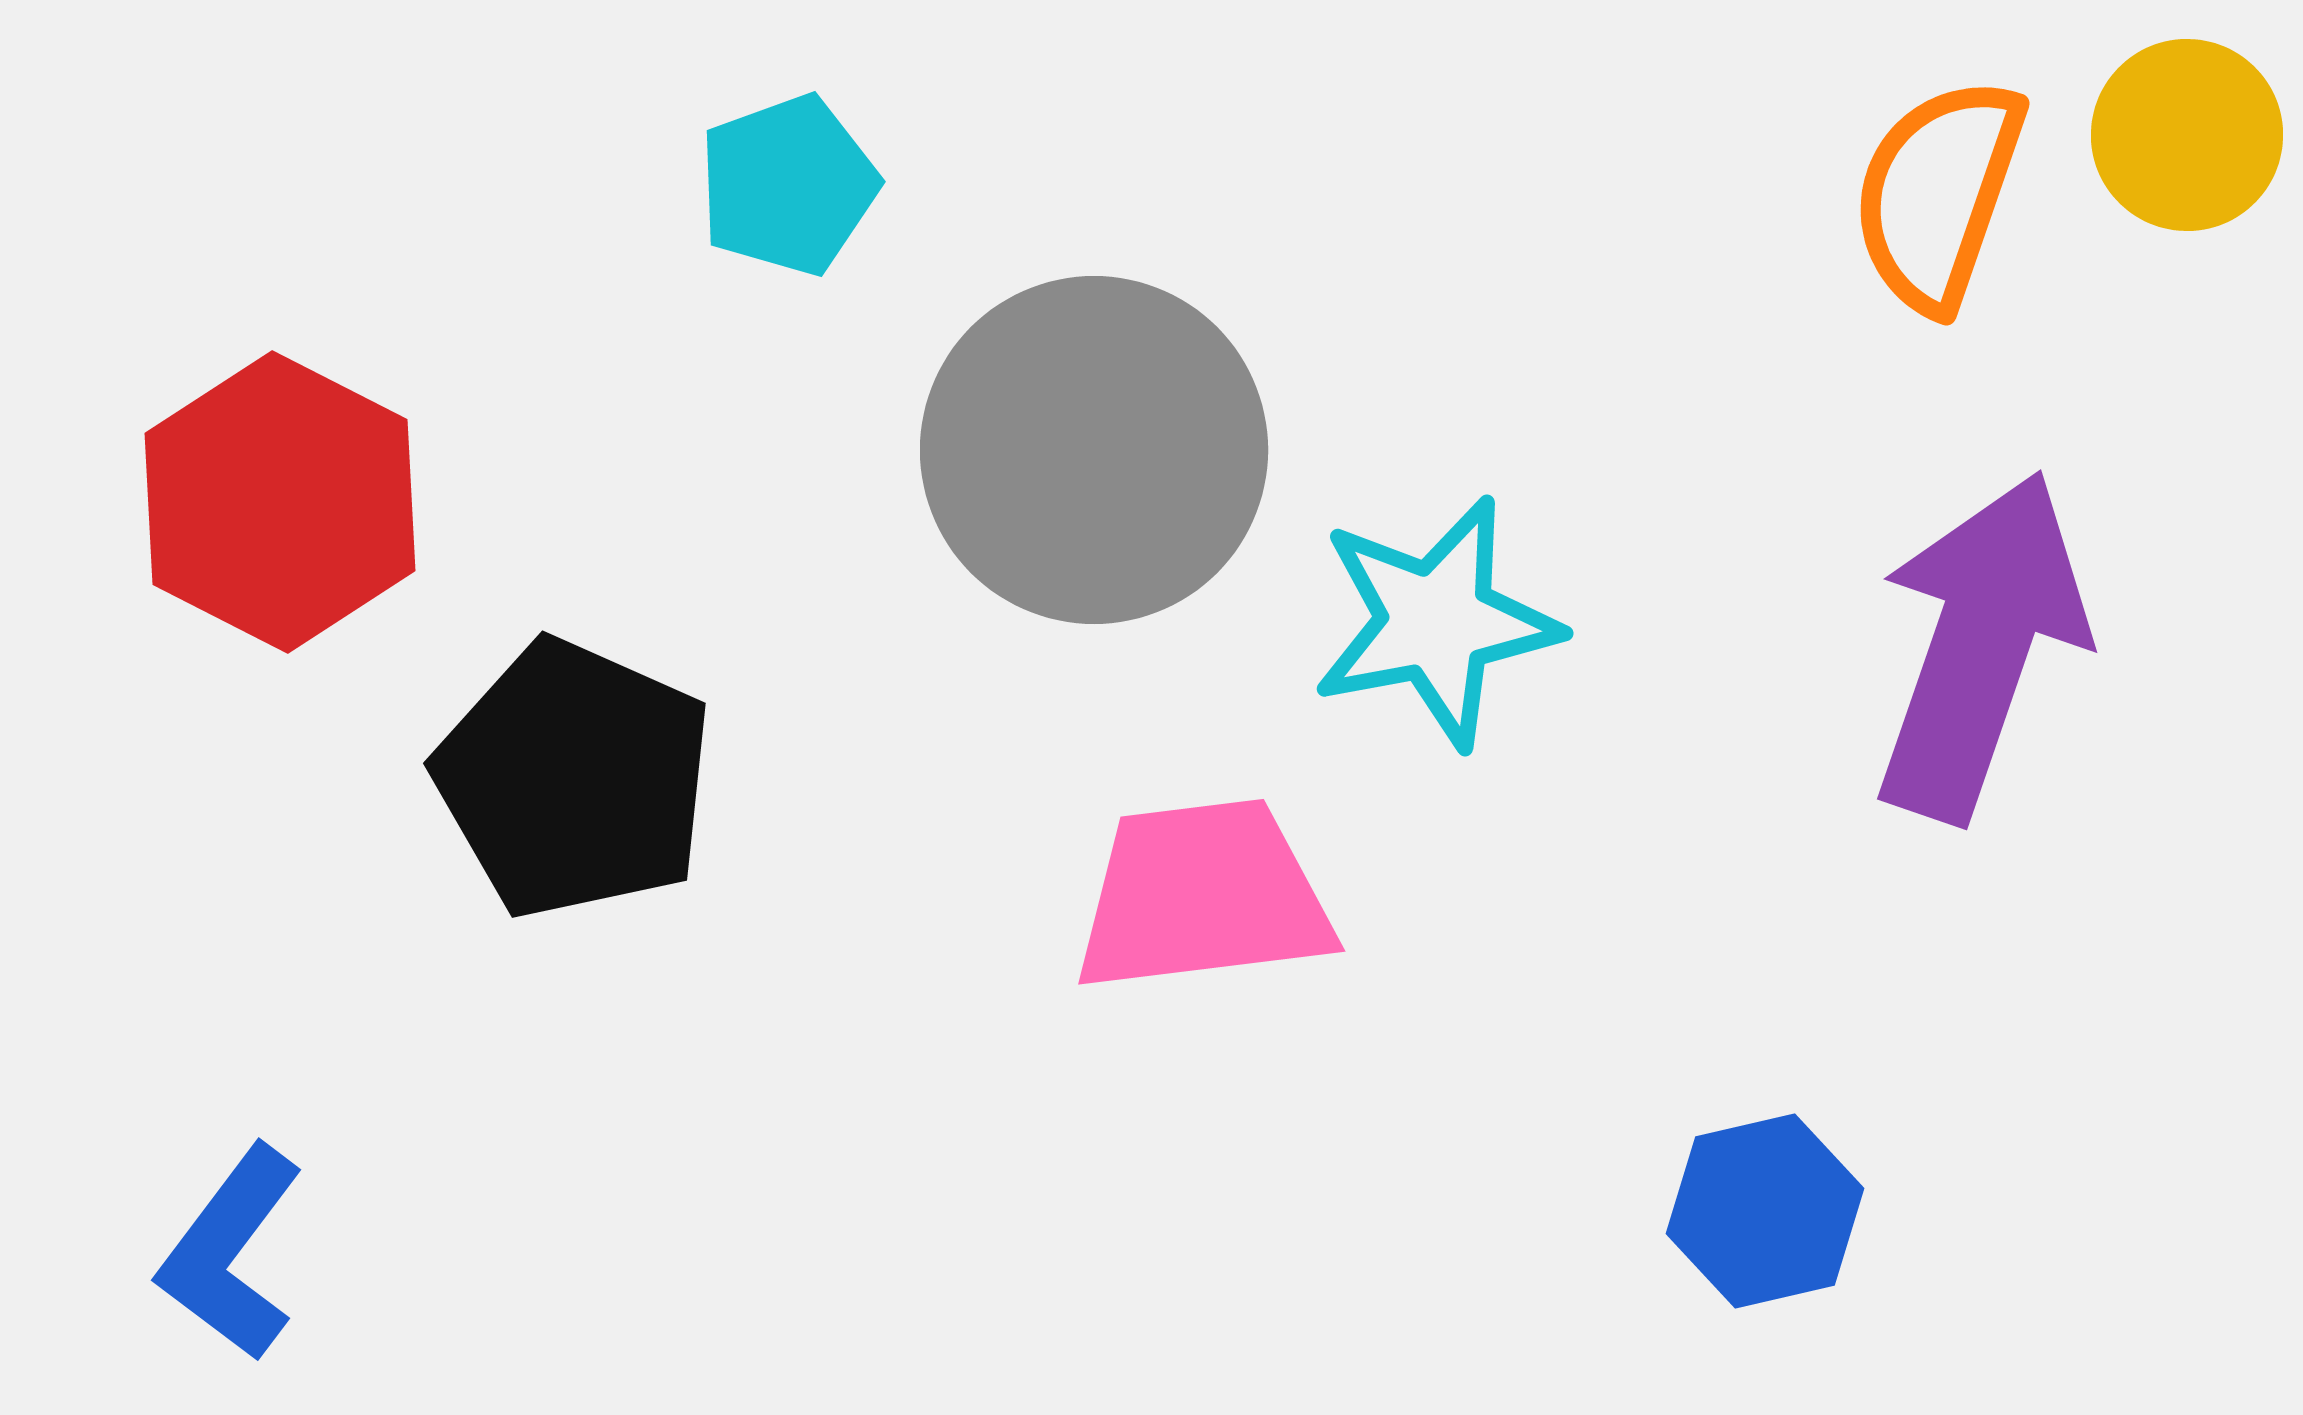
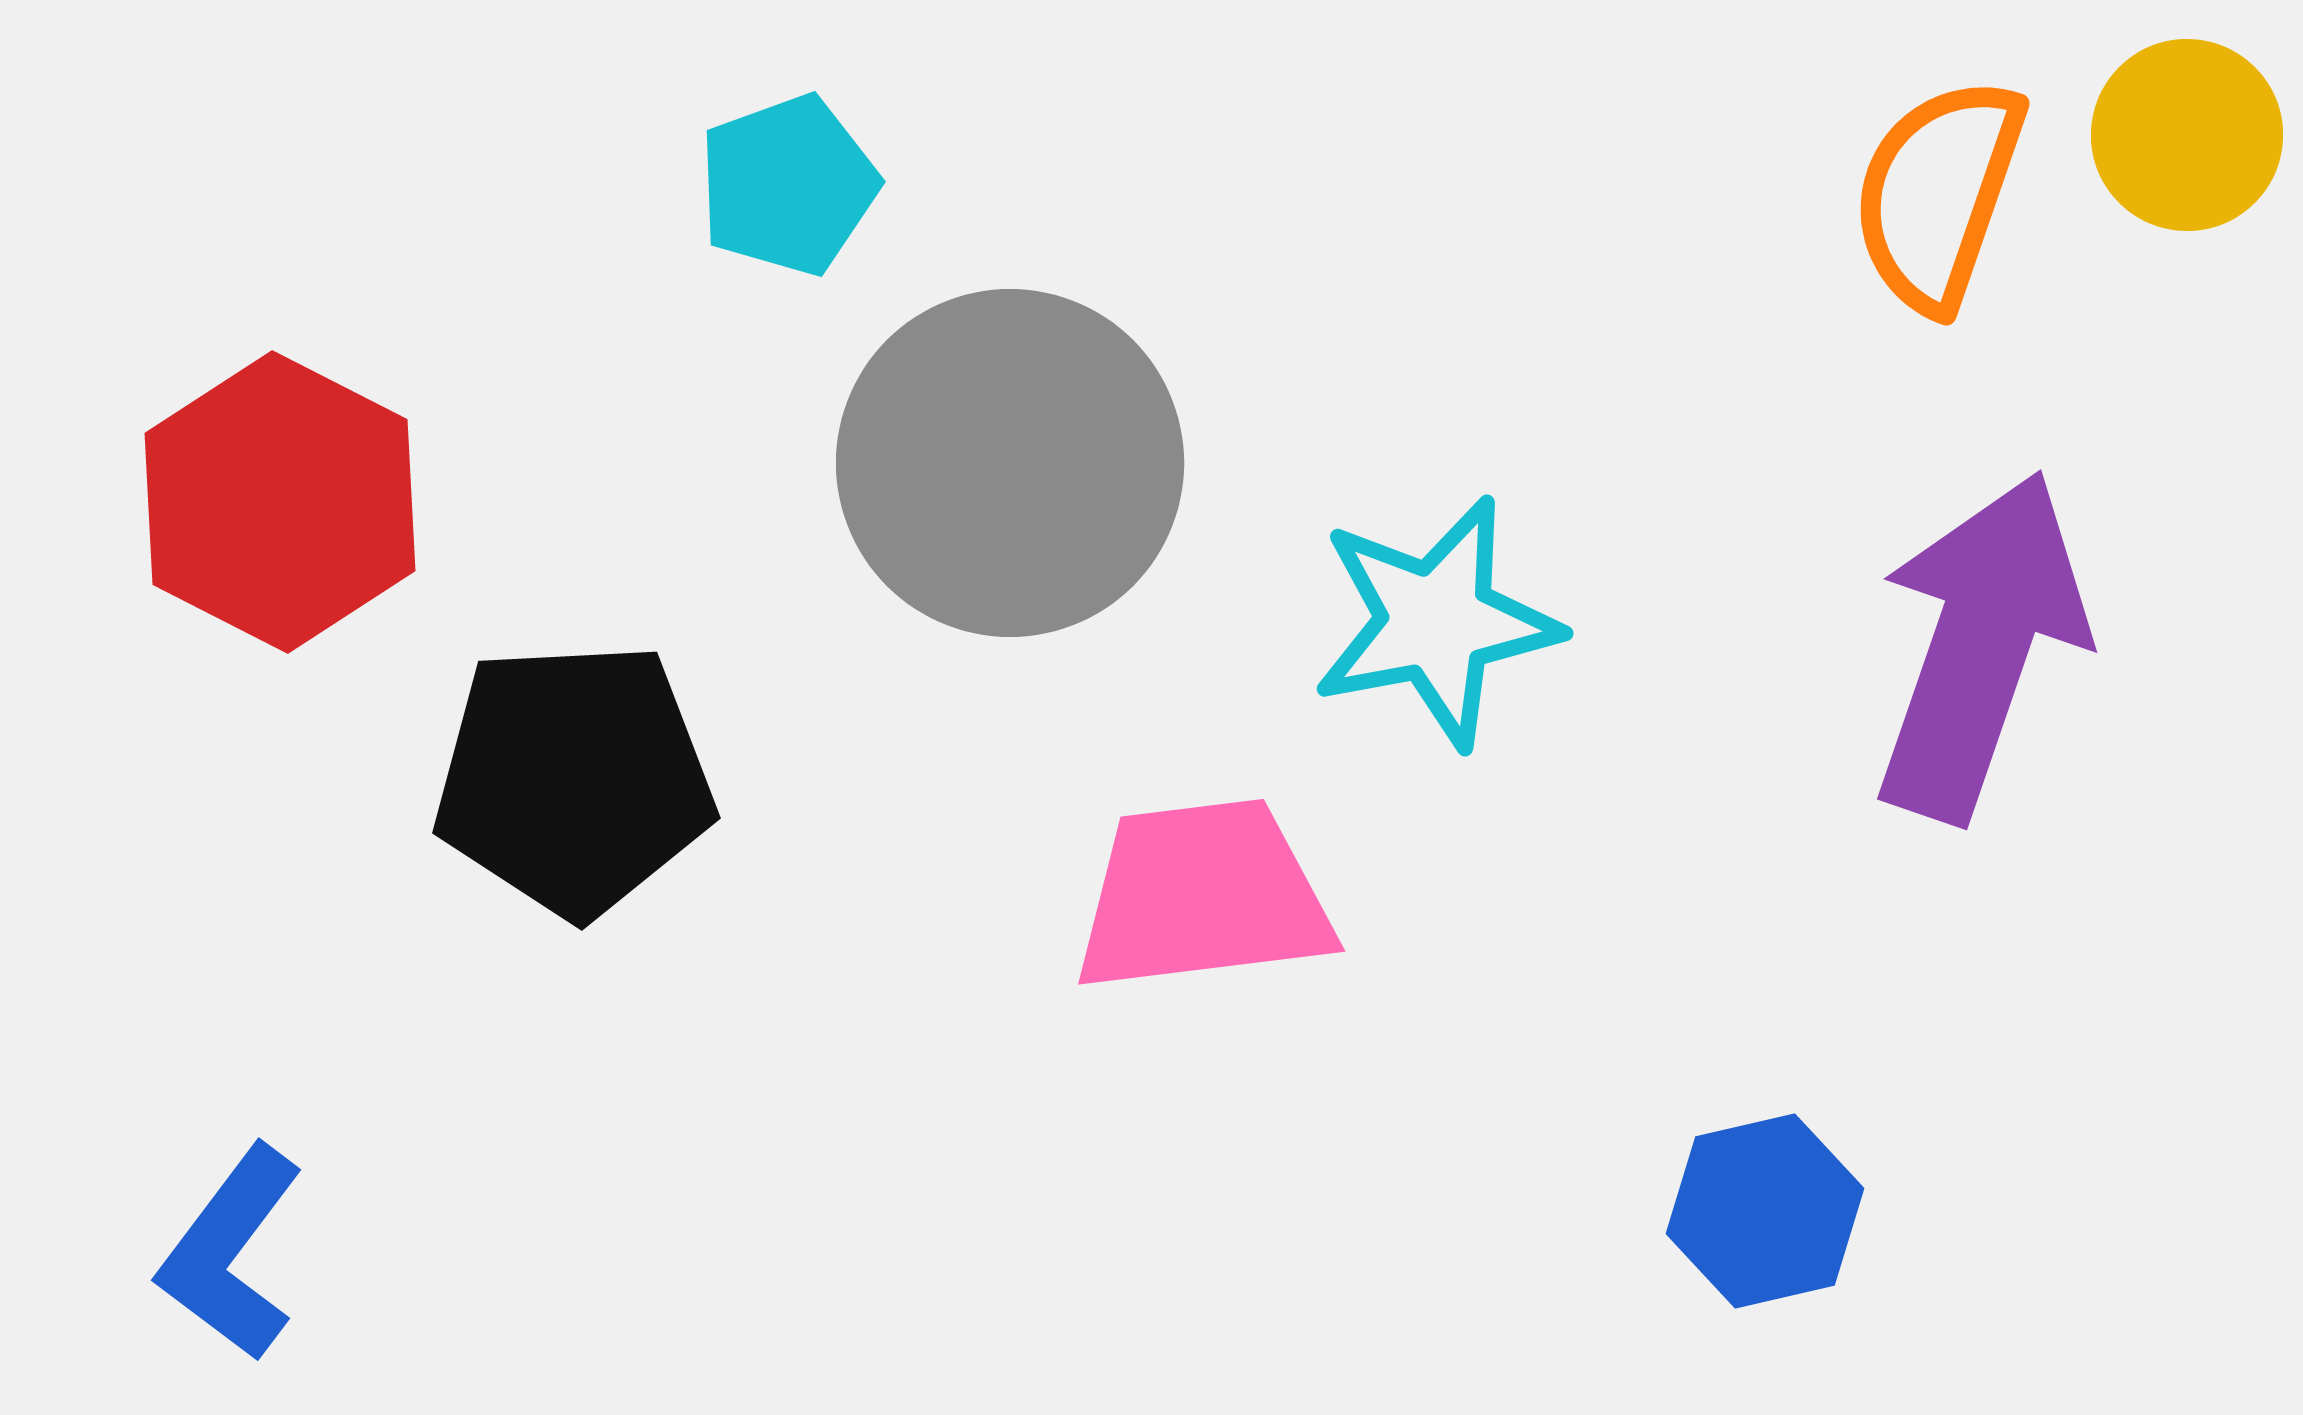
gray circle: moved 84 px left, 13 px down
black pentagon: rotated 27 degrees counterclockwise
